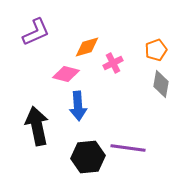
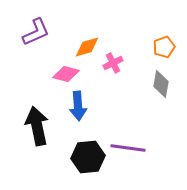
orange pentagon: moved 8 px right, 3 px up
